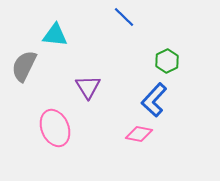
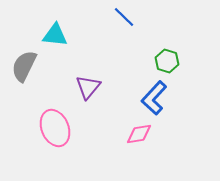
green hexagon: rotated 15 degrees counterclockwise
purple triangle: rotated 12 degrees clockwise
blue L-shape: moved 2 px up
pink diamond: rotated 20 degrees counterclockwise
